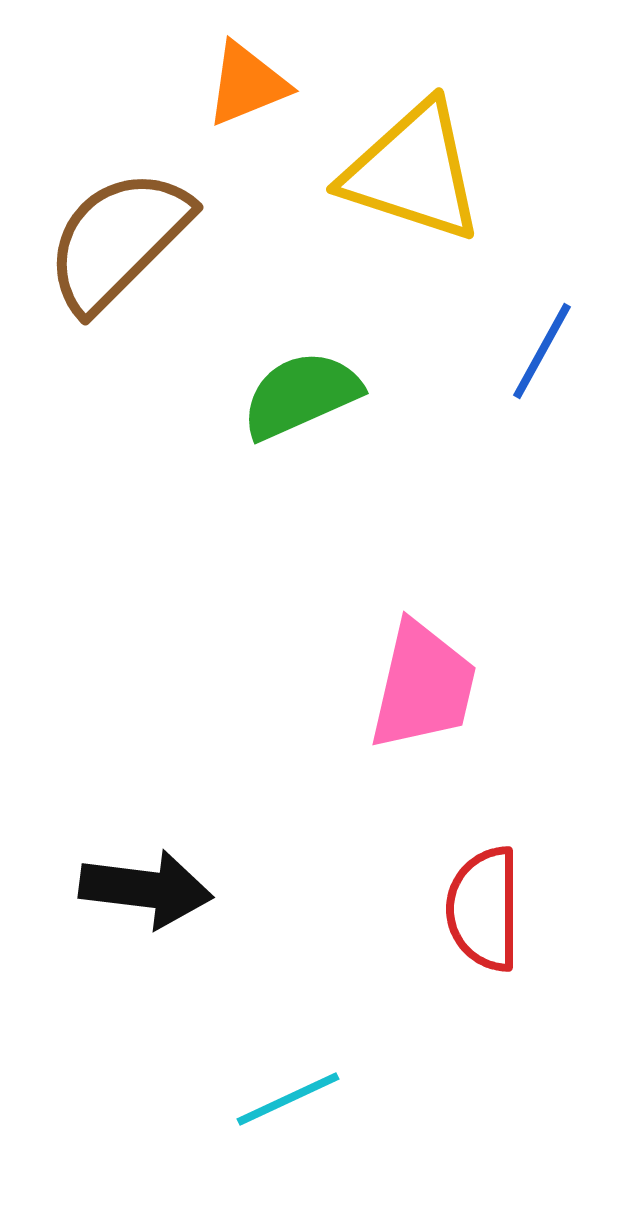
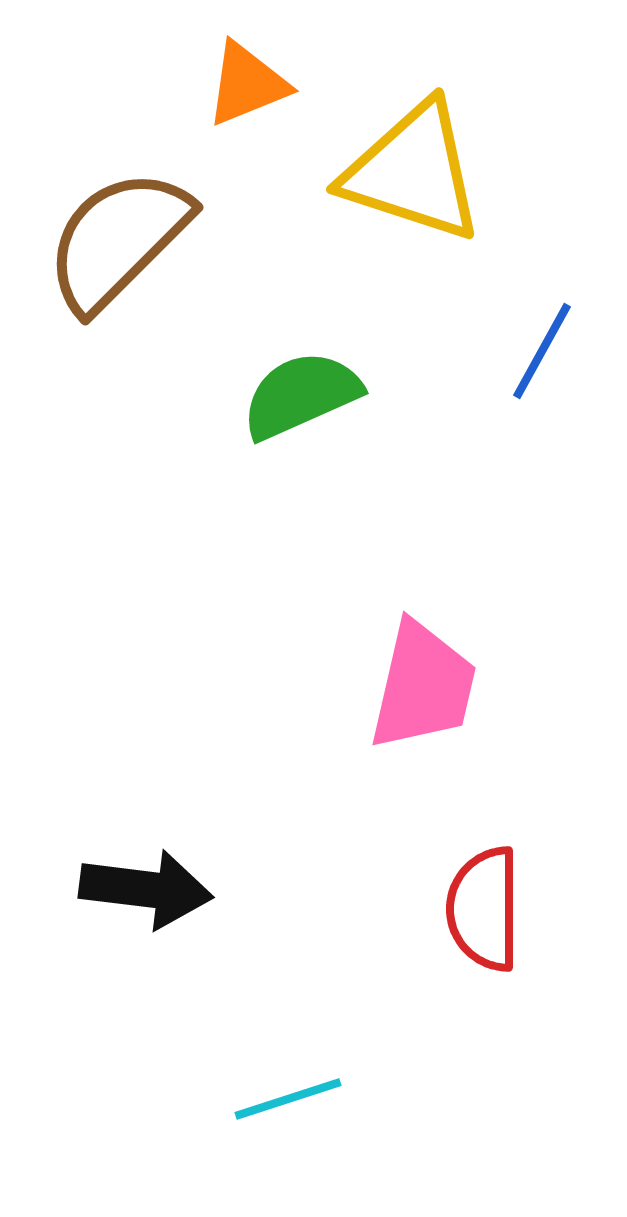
cyan line: rotated 7 degrees clockwise
